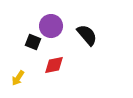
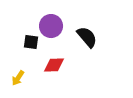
black semicircle: moved 2 px down
black square: moved 2 px left; rotated 14 degrees counterclockwise
red diamond: rotated 10 degrees clockwise
